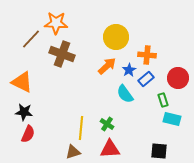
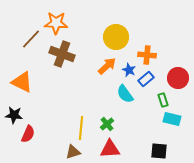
blue star: rotated 16 degrees counterclockwise
black star: moved 10 px left, 3 px down
green cross: rotated 16 degrees clockwise
